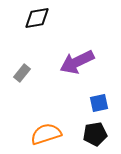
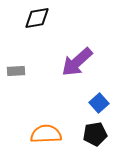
purple arrow: rotated 16 degrees counterclockwise
gray rectangle: moved 6 px left, 2 px up; rotated 48 degrees clockwise
blue square: rotated 30 degrees counterclockwise
orange semicircle: rotated 16 degrees clockwise
